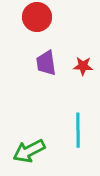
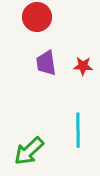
green arrow: rotated 16 degrees counterclockwise
